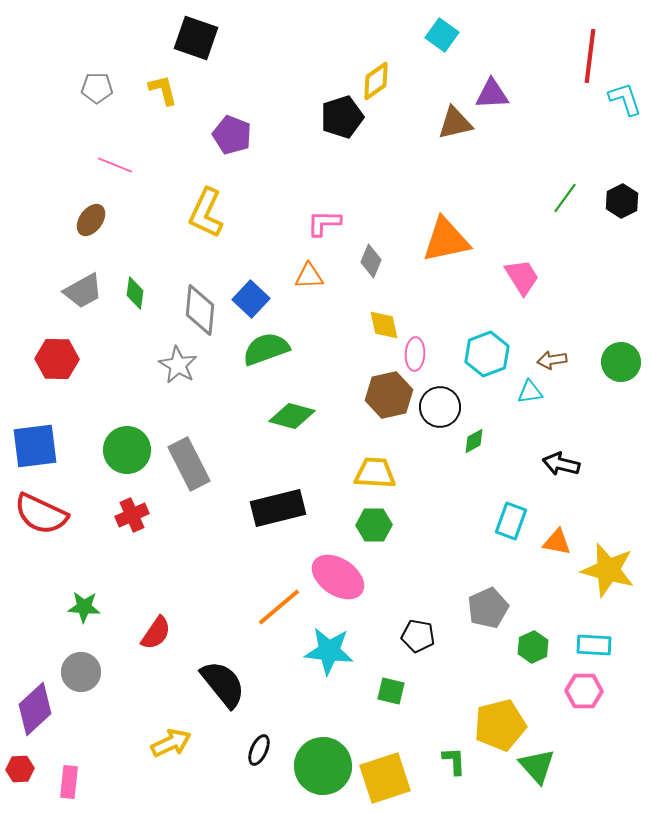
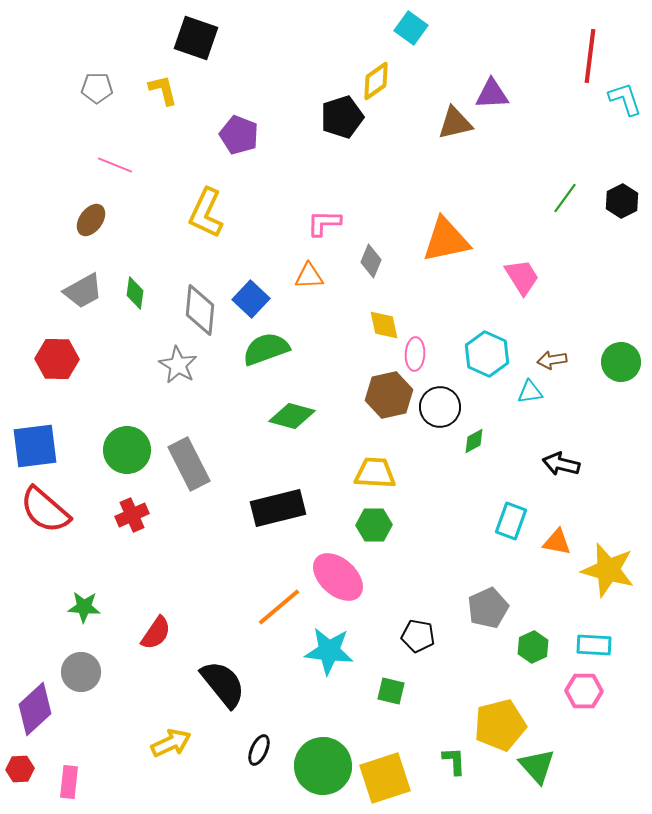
cyan square at (442, 35): moved 31 px left, 7 px up
purple pentagon at (232, 135): moved 7 px right
cyan hexagon at (487, 354): rotated 15 degrees counterclockwise
red semicircle at (41, 514): moved 4 px right, 4 px up; rotated 16 degrees clockwise
pink ellipse at (338, 577): rotated 8 degrees clockwise
